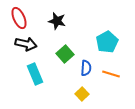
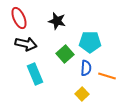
cyan pentagon: moved 17 px left; rotated 30 degrees clockwise
orange line: moved 4 px left, 2 px down
